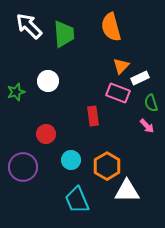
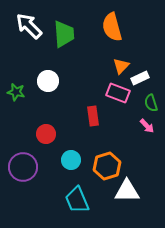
orange semicircle: moved 1 px right
green star: rotated 30 degrees clockwise
orange hexagon: rotated 12 degrees clockwise
